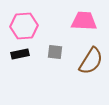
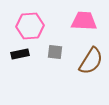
pink hexagon: moved 6 px right
